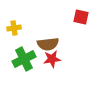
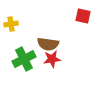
red square: moved 2 px right, 1 px up
yellow cross: moved 3 px left, 4 px up
brown semicircle: rotated 15 degrees clockwise
